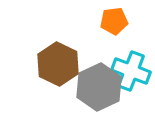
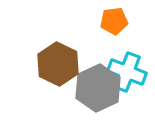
cyan cross: moved 4 px left, 1 px down
gray hexagon: moved 1 px left, 1 px down
